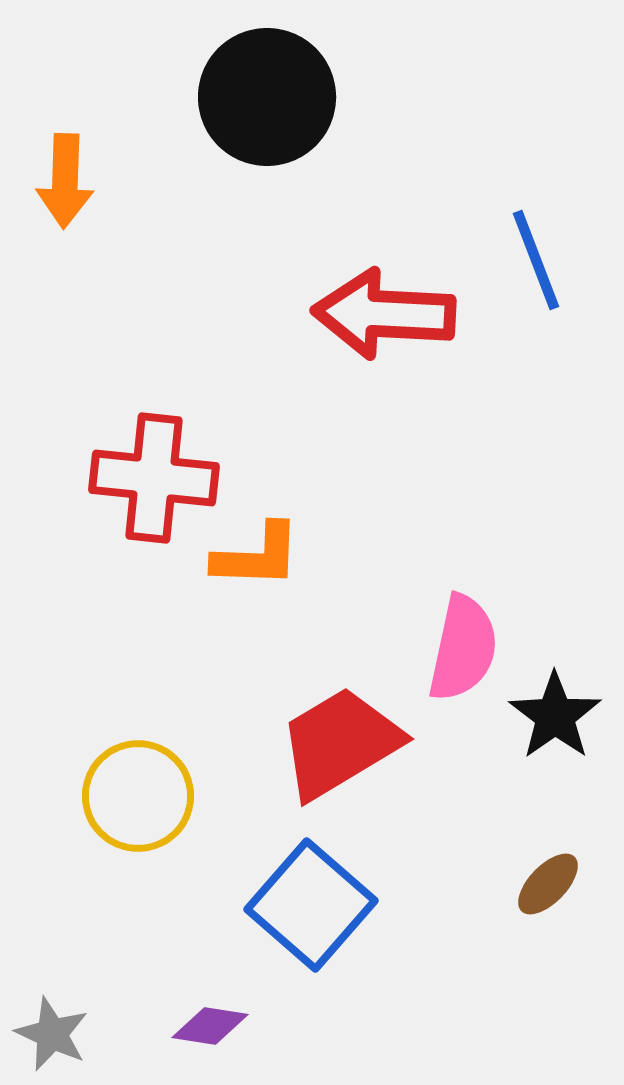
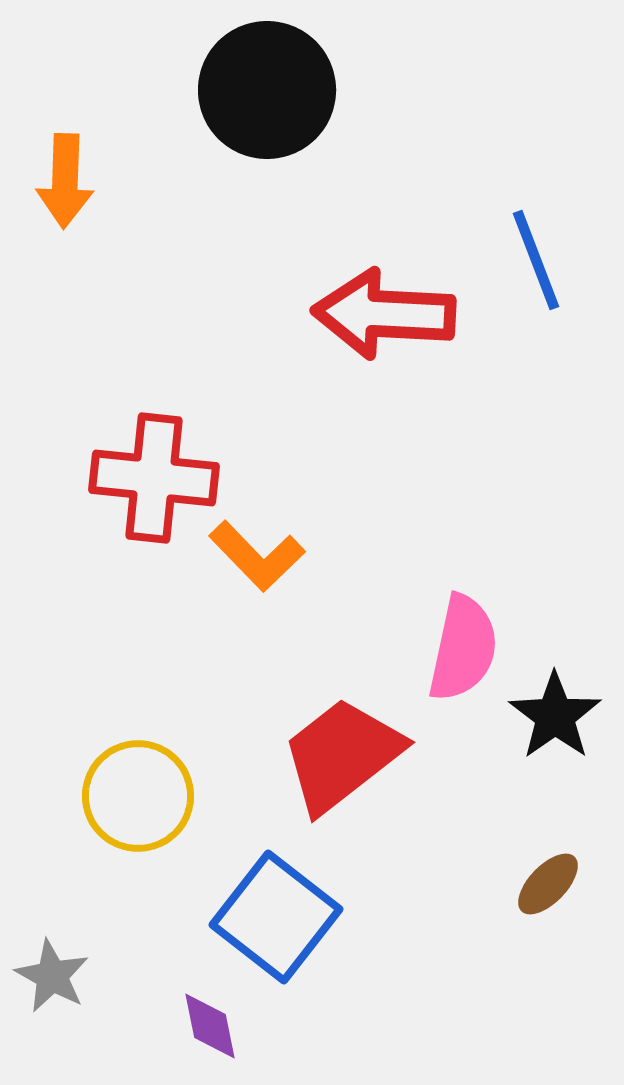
black circle: moved 7 px up
orange L-shape: rotated 44 degrees clockwise
red trapezoid: moved 2 px right, 12 px down; rotated 7 degrees counterclockwise
blue square: moved 35 px left, 12 px down; rotated 3 degrees counterclockwise
purple diamond: rotated 70 degrees clockwise
gray star: moved 58 px up; rotated 4 degrees clockwise
